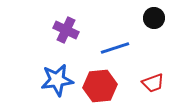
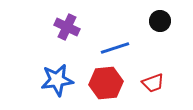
black circle: moved 6 px right, 3 px down
purple cross: moved 1 px right, 3 px up
red hexagon: moved 6 px right, 3 px up
